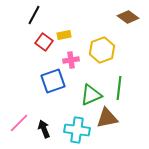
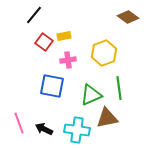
black line: rotated 12 degrees clockwise
yellow rectangle: moved 1 px down
yellow hexagon: moved 2 px right, 3 px down
pink cross: moved 3 px left
blue square: moved 1 px left, 5 px down; rotated 30 degrees clockwise
green line: rotated 15 degrees counterclockwise
pink line: rotated 65 degrees counterclockwise
black arrow: rotated 42 degrees counterclockwise
